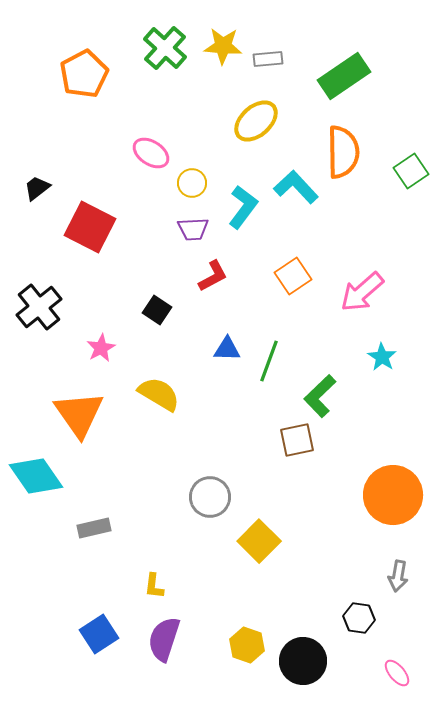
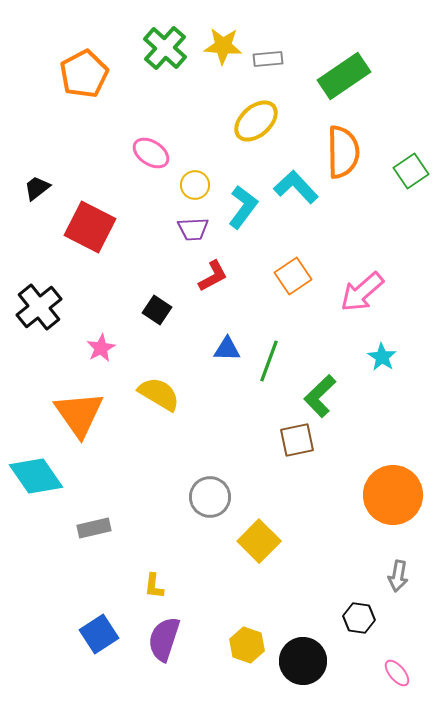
yellow circle at (192, 183): moved 3 px right, 2 px down
